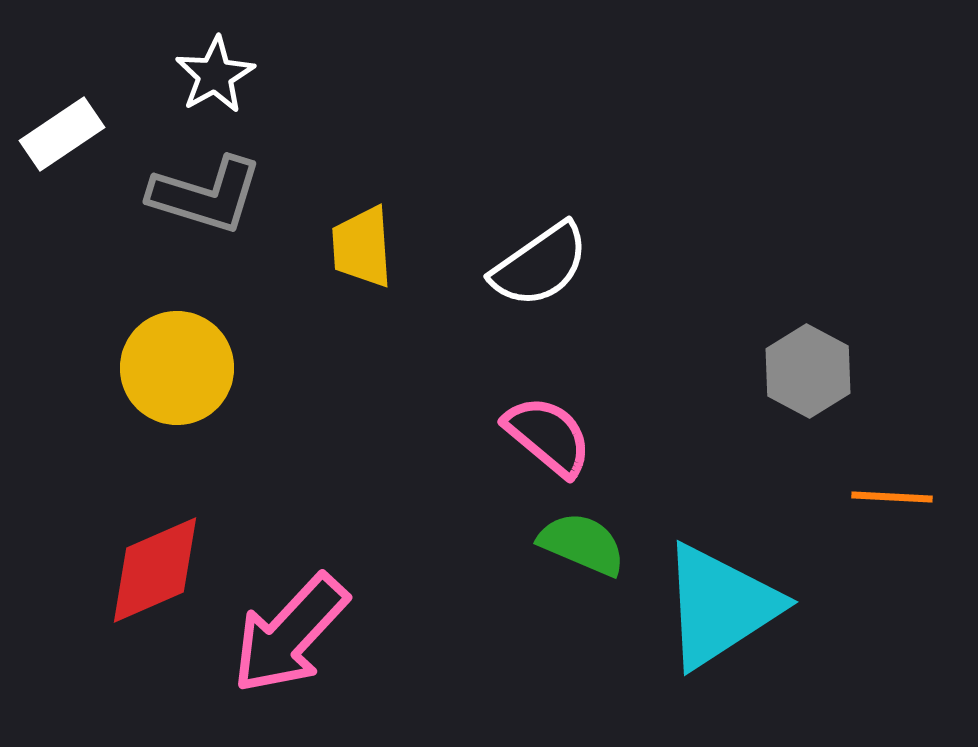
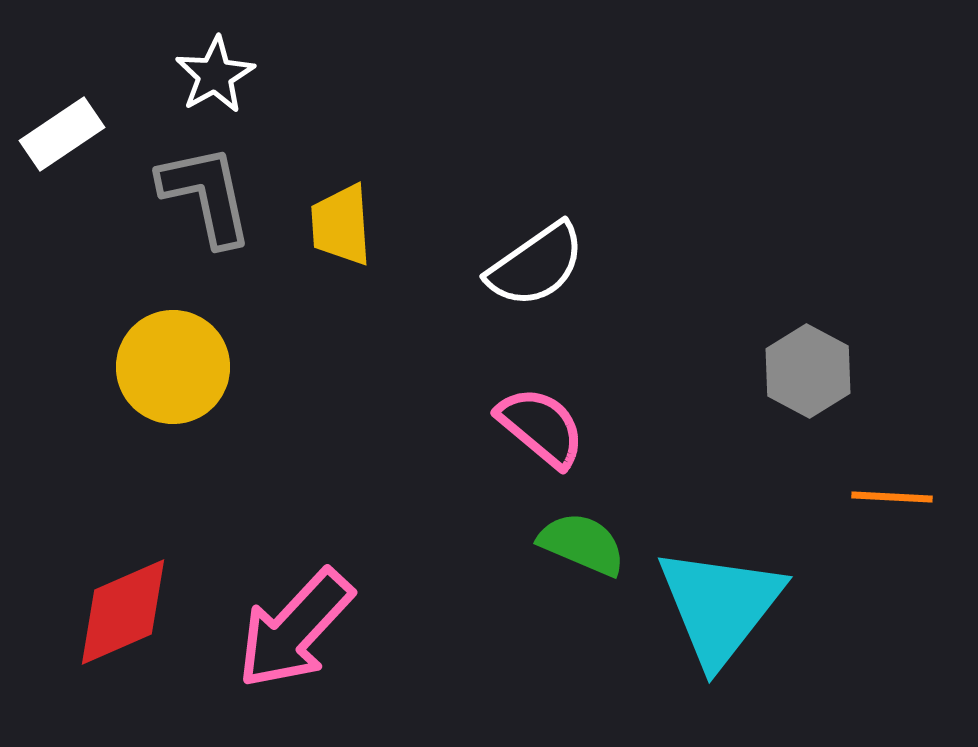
gray L-shape: rotated 119 degrees counterclockwise
yellow trapezoid: moved 21 px left, 22 px up
white semicircle: moved 4 px left
yellow circle: moved 4 px left, 1 px up
pink semicircle: moved 7 px left, 9 px up
red diamond: moved 32 px left, 42 px down
cyan triangle: rotated 19 degrees counterclockwise
pink arrow: moved 5 px right, 5 px up
